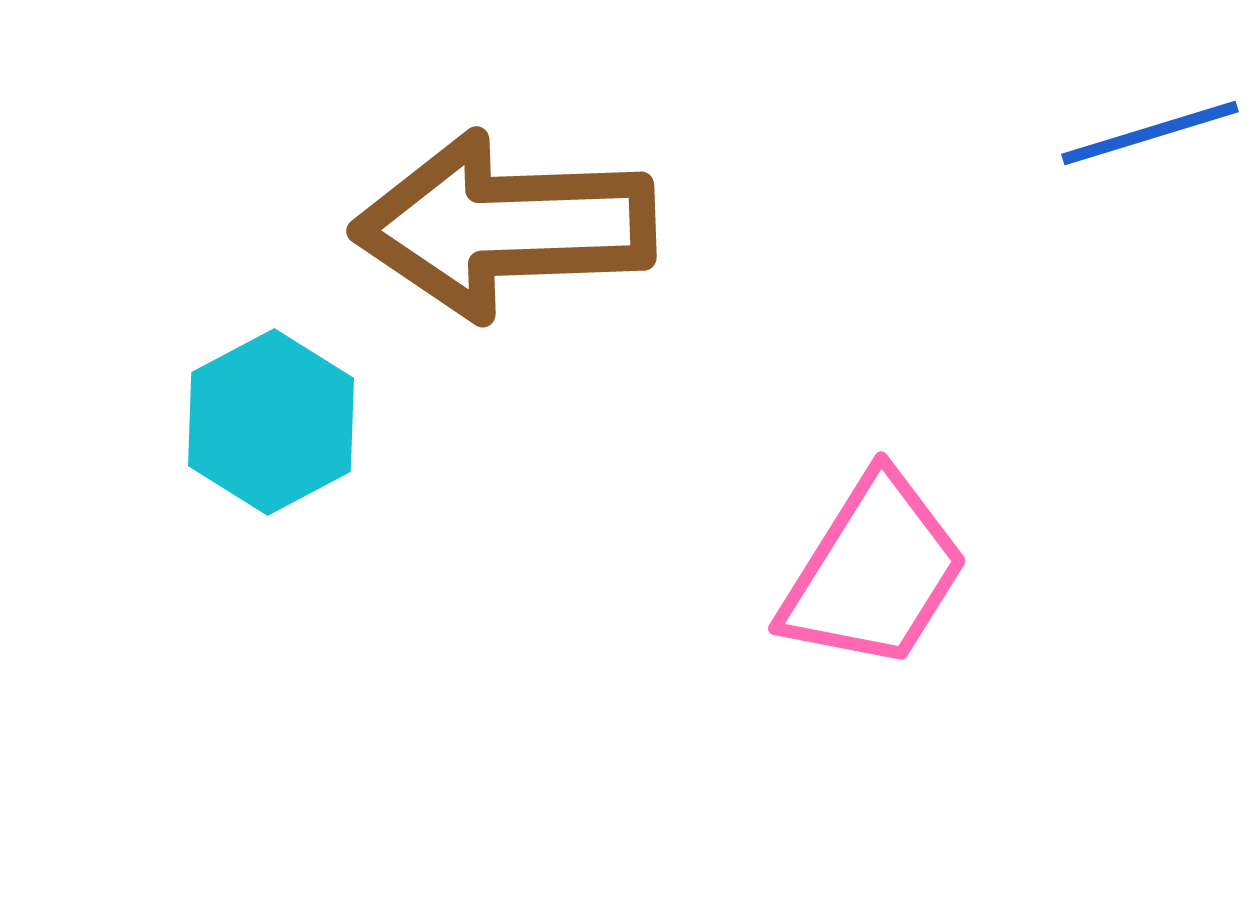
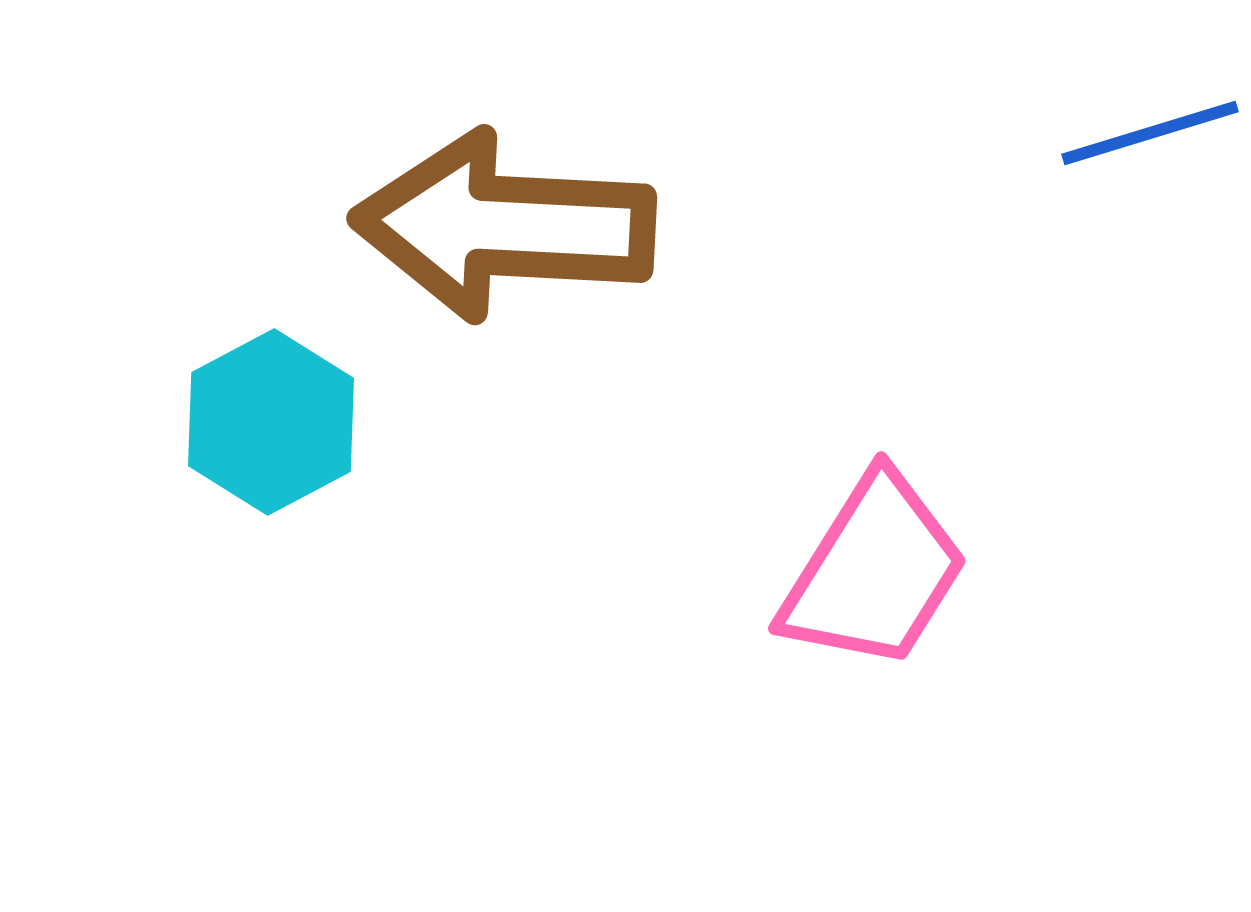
brown arrow: rotated 5 degrees clockwise
